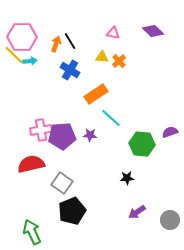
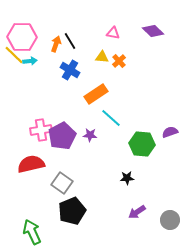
purple pentagon: rotated 24 degrees counterclockwise
